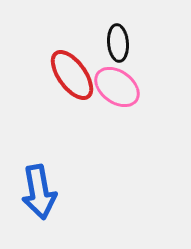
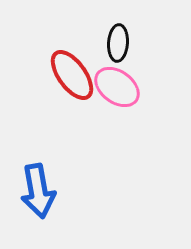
black ellipse: rotated 9 degrees clockwise
blue arrow: moved 1 px left, 1 px up
